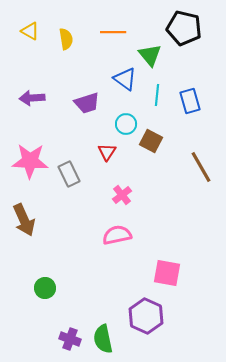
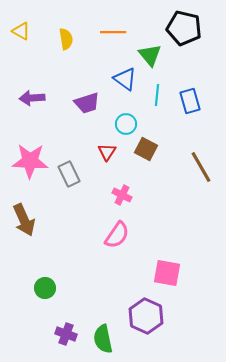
yellow triangle: moved 9 px left
brown square: moved 5 px left, 8 px down
pink cross: rotated 24 degrees counterclockwise
pink semicircle: rotated 136 degrees clockwise
purple cross: moved 4 px left, 5 px up
